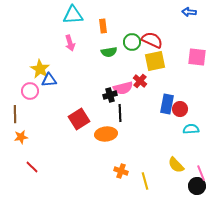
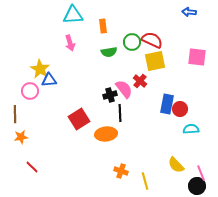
pink semicircle: moved 1 px right, 1 px down; rotated 114 degrees counterclockwise
